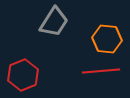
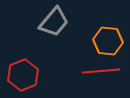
gray trapezoid: rotated 8 degrees clockwise
orange hexagon: moved 1 px right, 2 px down
